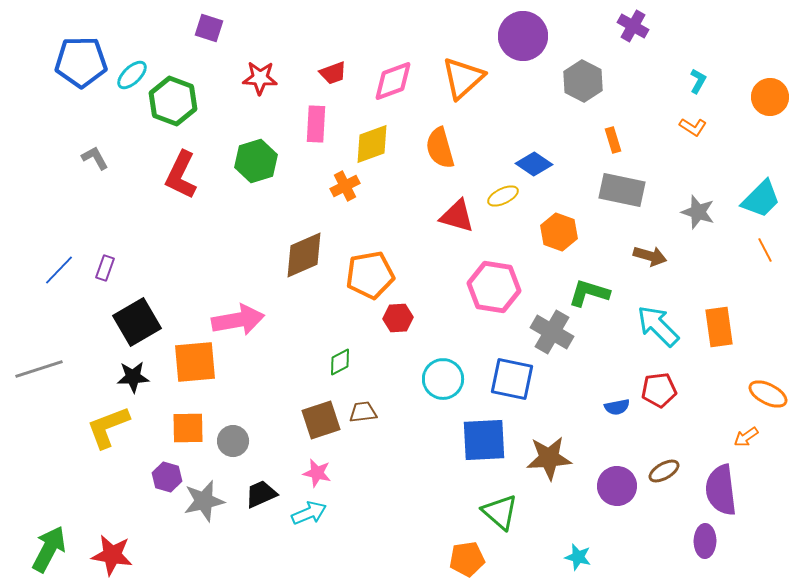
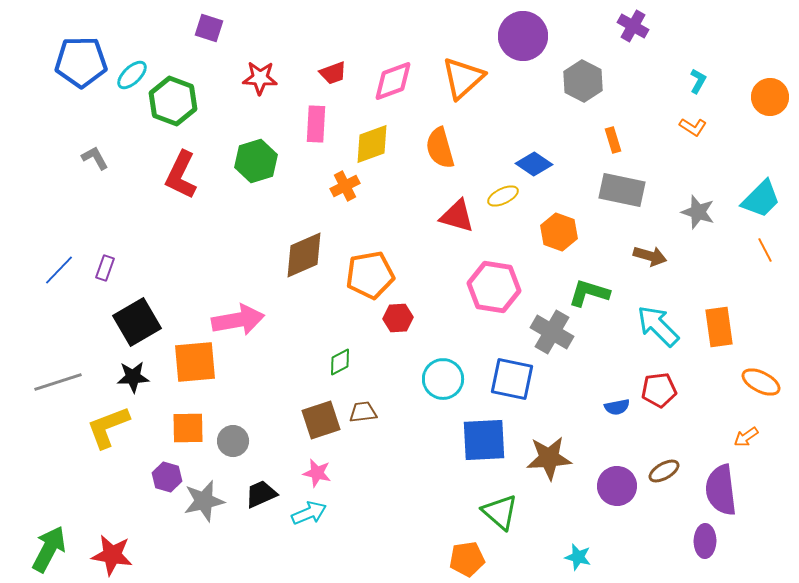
gray line at (39, 369): moved 19 px right, 13 px down
orange ellipse at (768, 394): moved 7 px left, 12 px up
